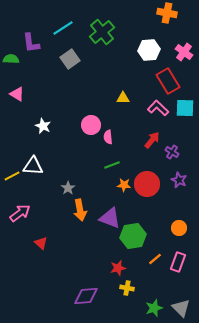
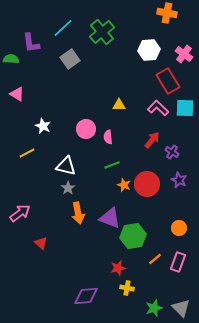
cyan line: rotated 10 degrees counterclockwise
pink cross: moved 2 px down
yellow triangle: moved 4 px left, 7 px down
pink circle: moved 5 px left, 4 px down
white triangle: moved 33 px right; rotated 10 degrees clockwise
yellow line: moved 15 px right, 23 px up
orange star: rotated 16 degrees clockwise
orange arrow: moved 2 px left, 3 px down
